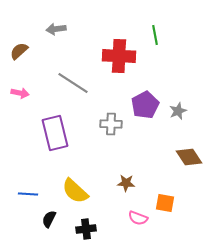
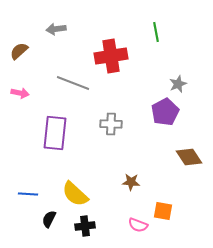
green line: moved 1 px right, 3 px up
red cross: moved 8 px left; rotated 12 degrees counterclockwise
gray line: rotated 12 degrees counterclockwise
purple pentagon: moved 20 px right, 7 px down
gray star: moved 27 px up
purple rectangle: rotated 20 degrees clockwise
brown star: moved 5 px right, 1 px up
yellow semicircle: moved 3 px down
orange square: moved 2 px left, 8 px down
pink semicircle: moved 7 px down
black cross: moved 1 px left, 3 px up
